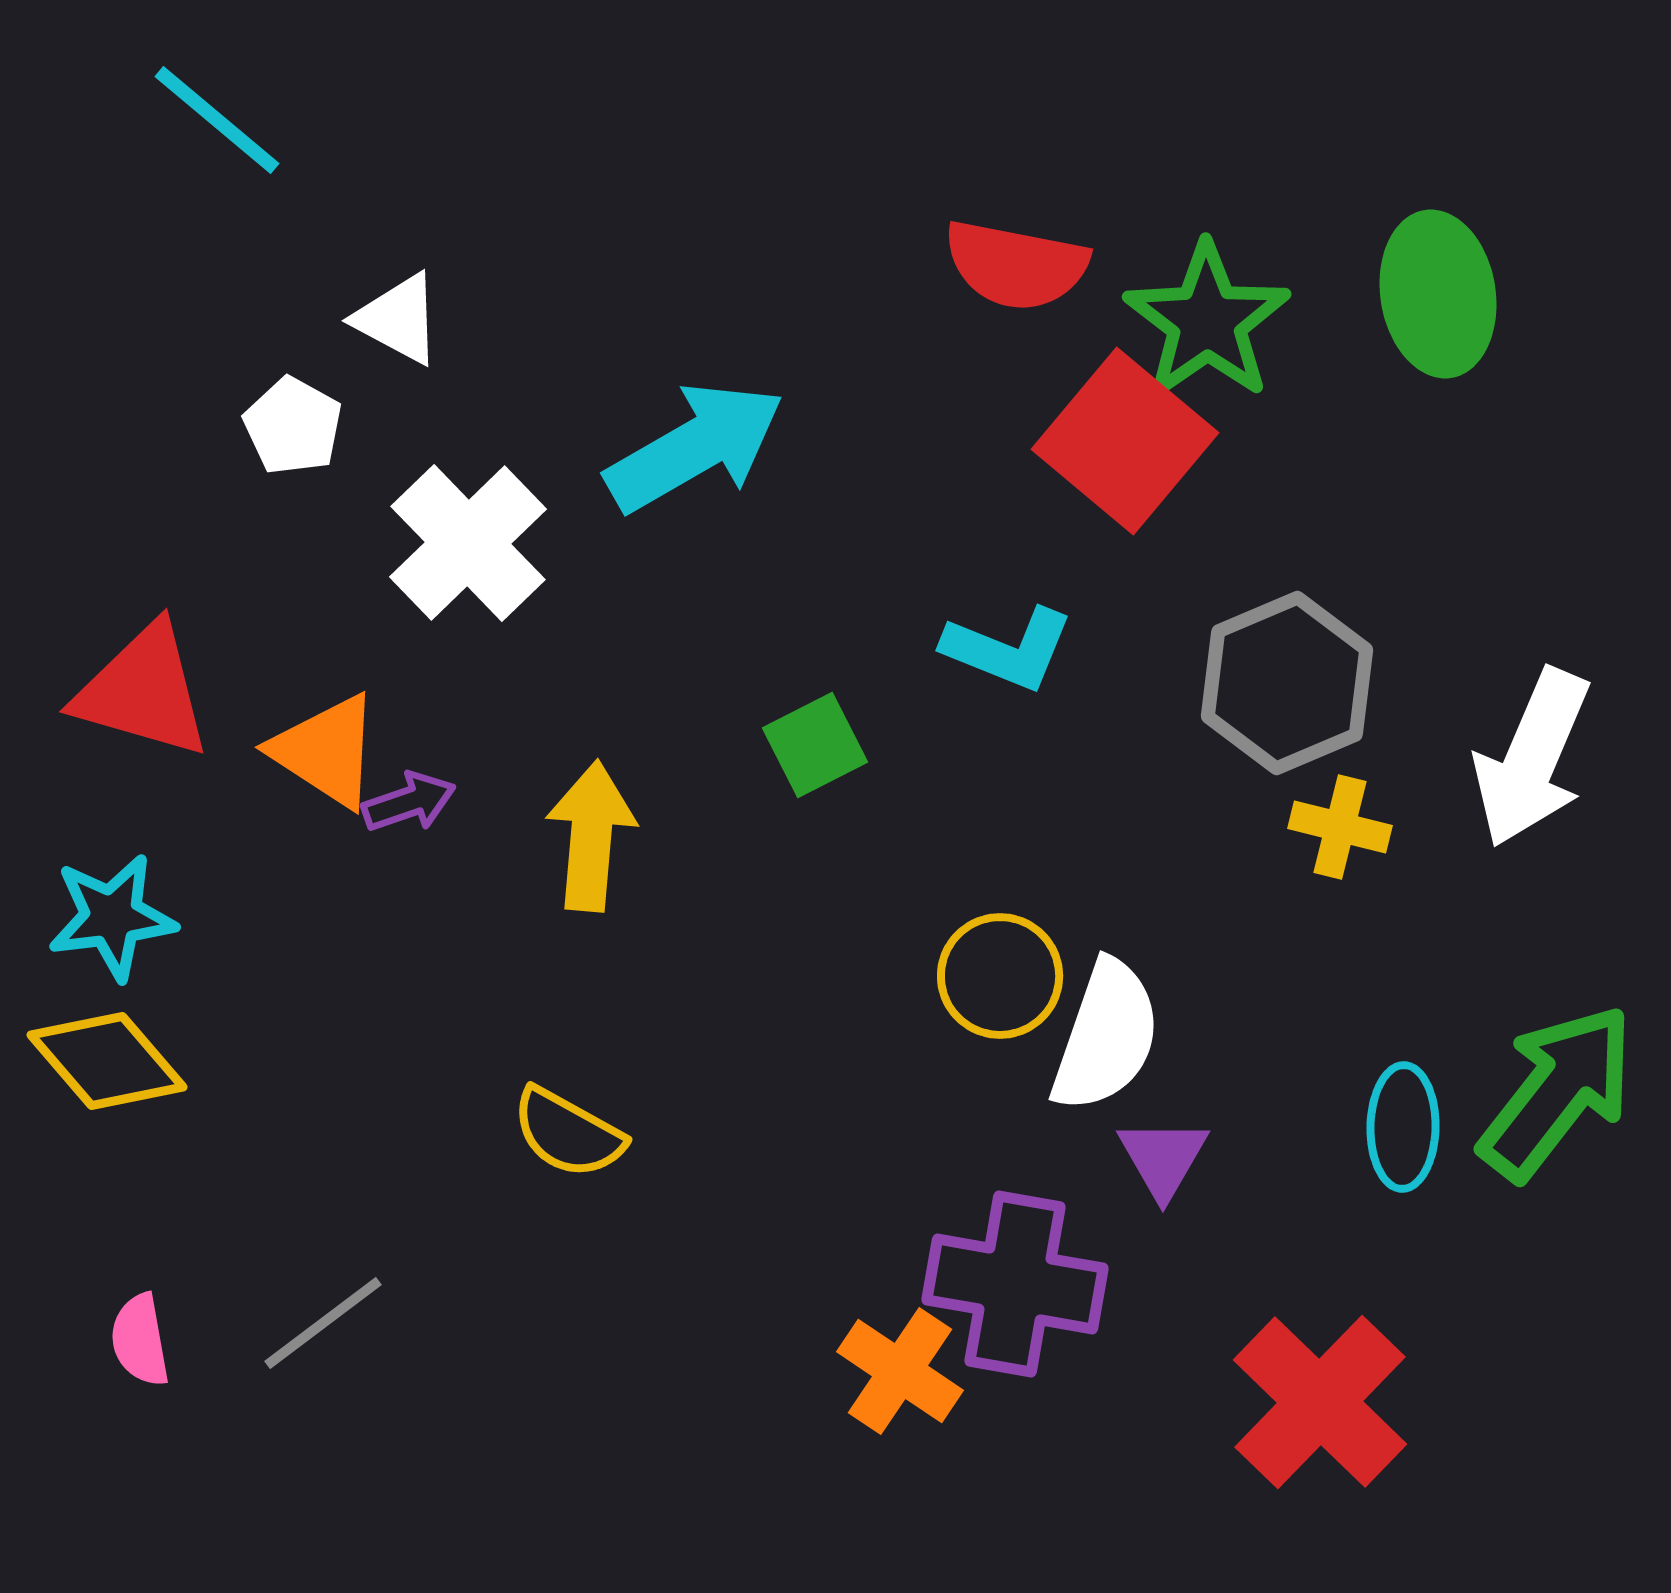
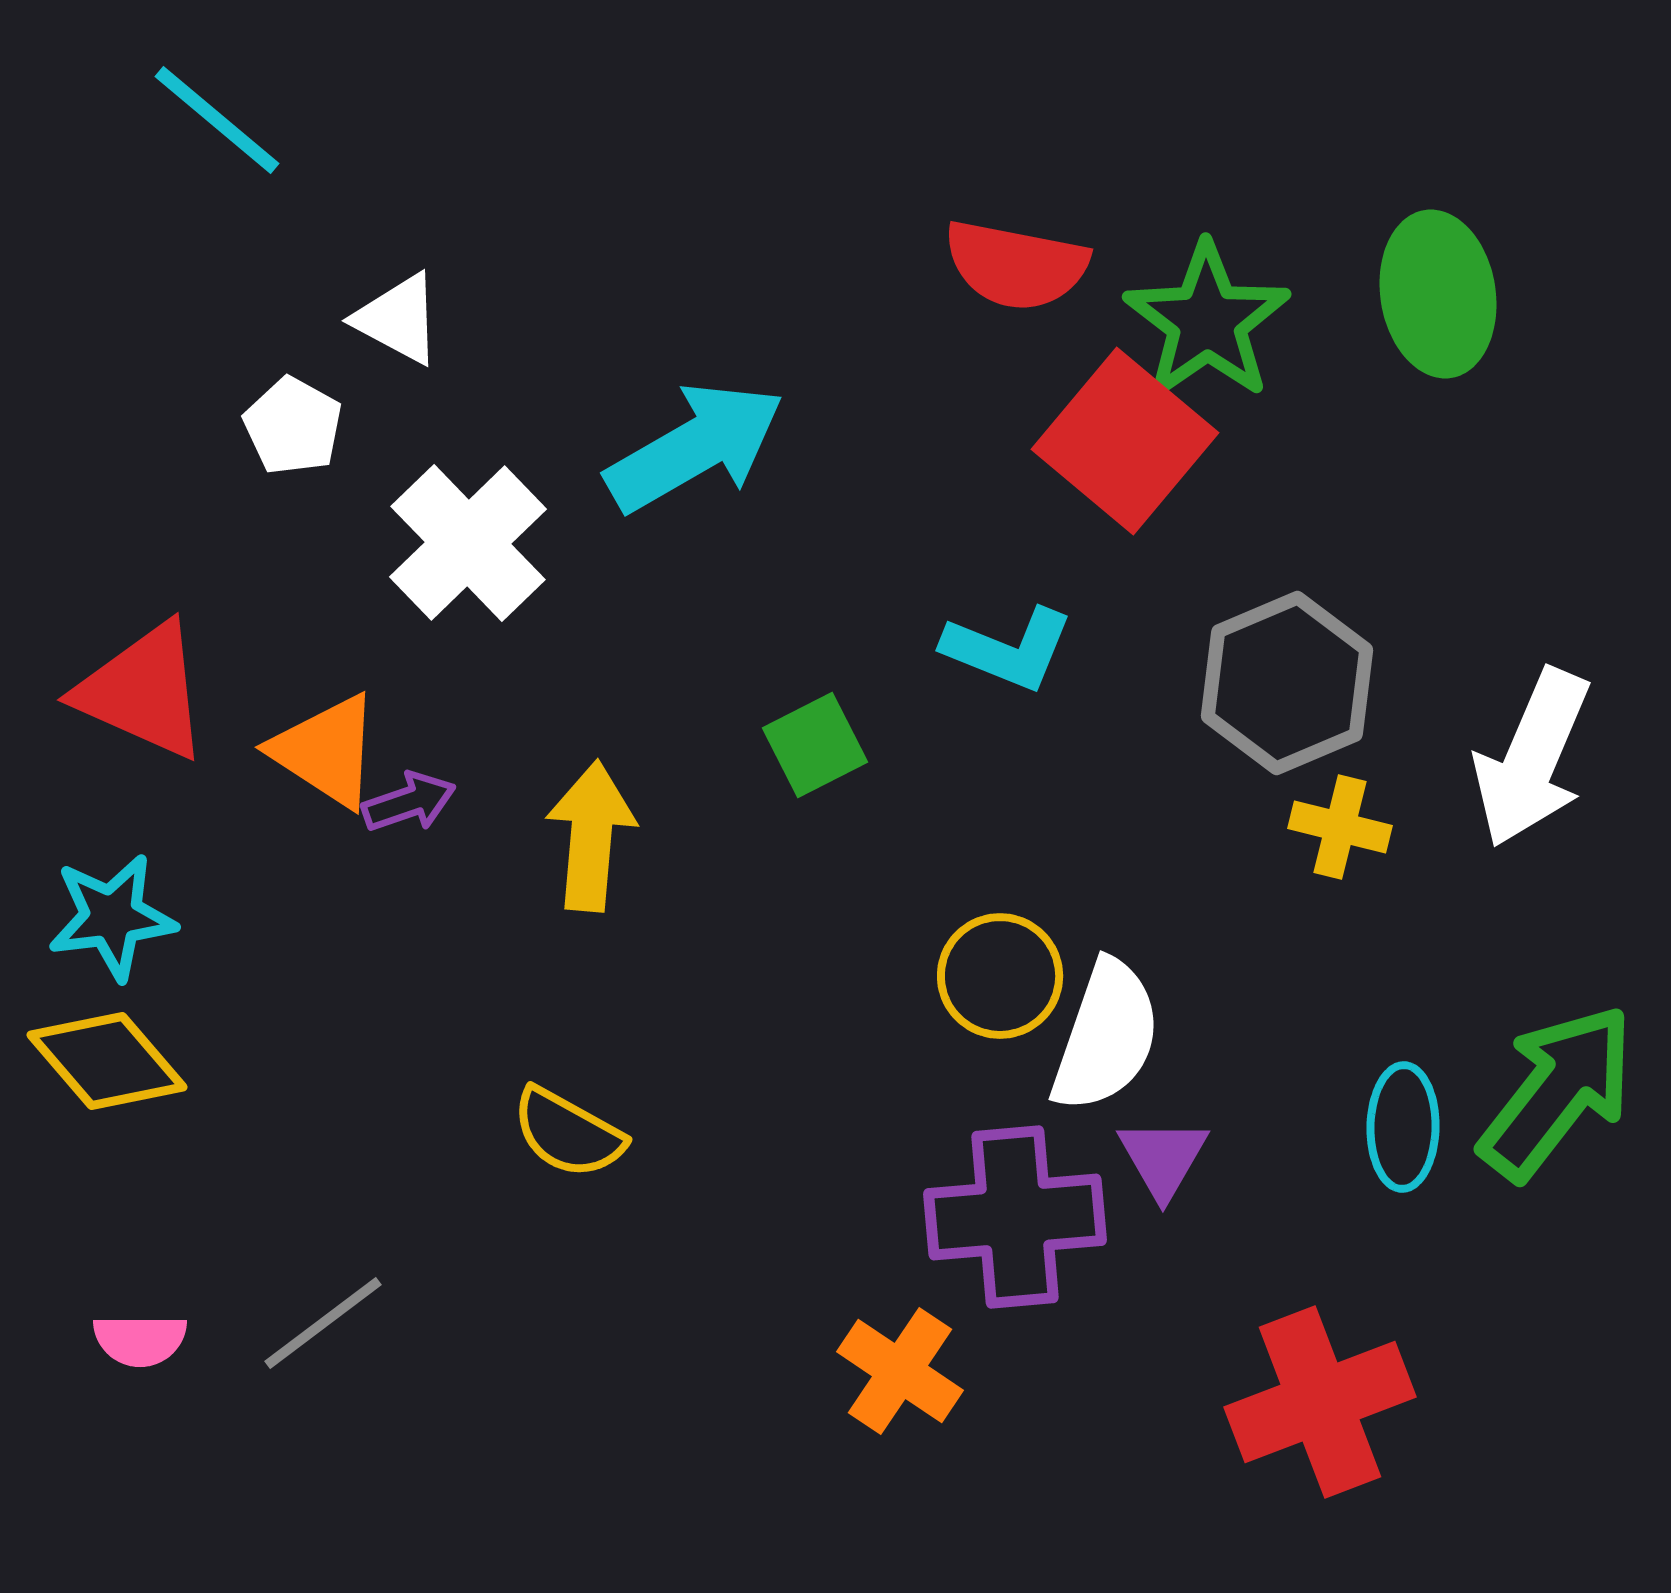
red triangle: rotated 8 degrees clockwise
purple cross: moved 67 px up; rotated 15 degrees counterclockwise
pink semicircle: rotated 80 degrees counterclockwise
red cross: rotated 25 degrees clockwise
